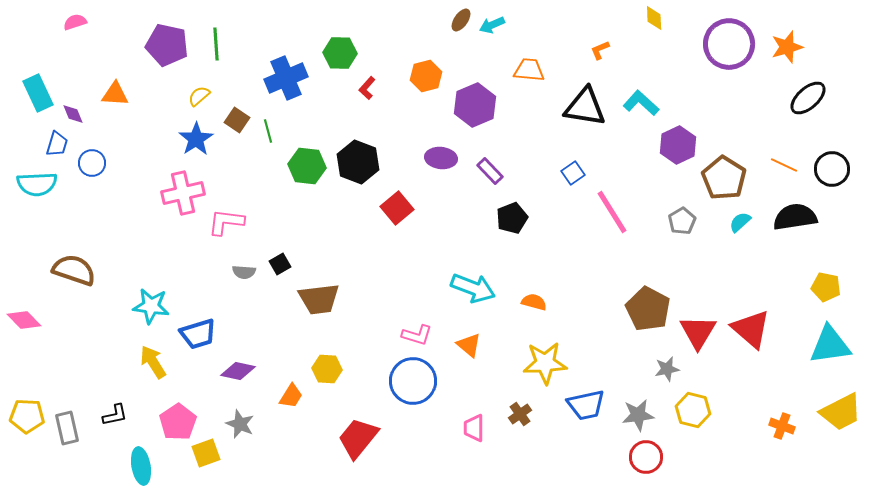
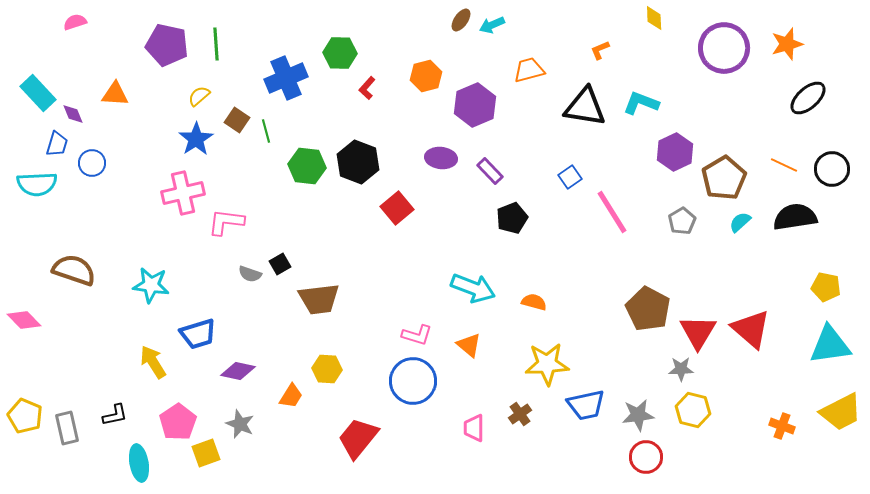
purple circle at (729, 44): moved 5 px left, 4 px down
orange star at (787, 47): moved 3 px up
orange trapezoid at (529, 70): rotated 20 degrees counterclockwise
cyan rectangle at (38, 93): rotated 18 degrees counterclockwise
cyan L-shape at (641, 103): rotated 21 degrees counterclockwise
green line at (268, 131): moved 2 px left
purple hexagon at (678, 145): moved 3 px left, 7 px down
blue square at (573, 173): moved 3 px left, 4 px down
brown pentagon at (724, 178): rotated 9 degrees clockwise
gray semicircle at (244, 272): moved 6 px right, 2 px down; rotated 15 degrees clockwise
cyan star at (151, 306): moved 21 px up
yellow star at (545, 363): moved 2 px right, 1 px down
gray star at (667, 369): moved 14 px right; rotated 10 degrees clockwise
yellow pentagon at (27, 416): moved 2 px left; rotated 20 degrees clockwise
cyan ellipse at (141, 466): moved 2 px left, 3 px up
